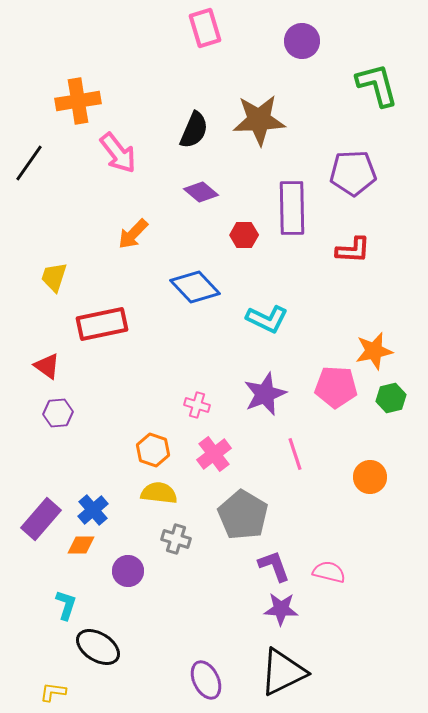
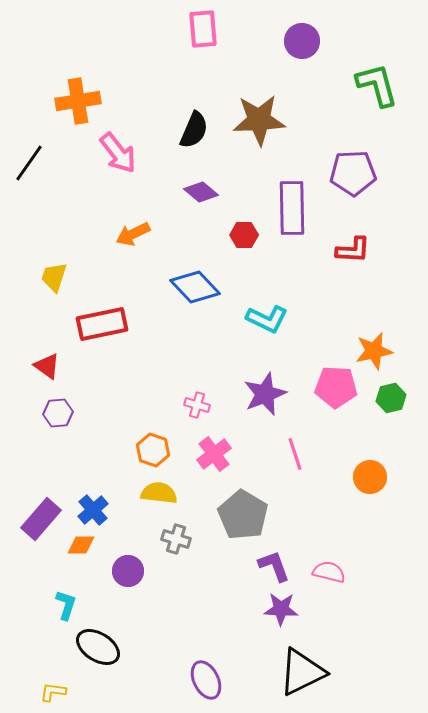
pink rectangle at (205, 28): moved 2 px left, 1 px down; rotated 12 degrees clockwise
orange arrow at (133, 234): rotated 20 degrees clockwise
black triangle at (283, 672): moved 19 px right
